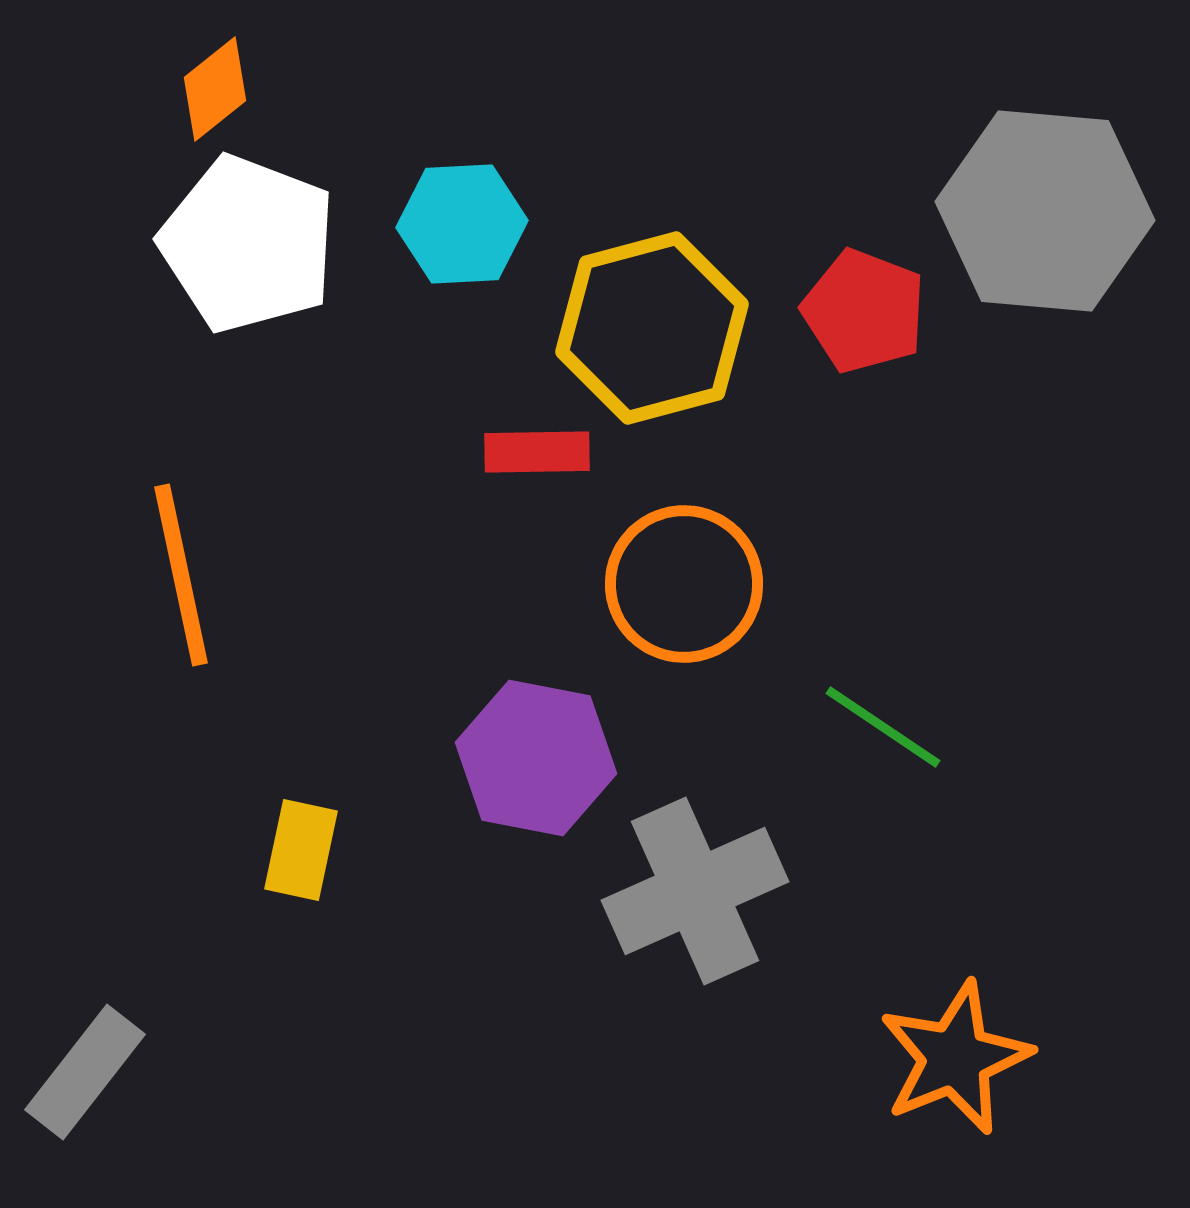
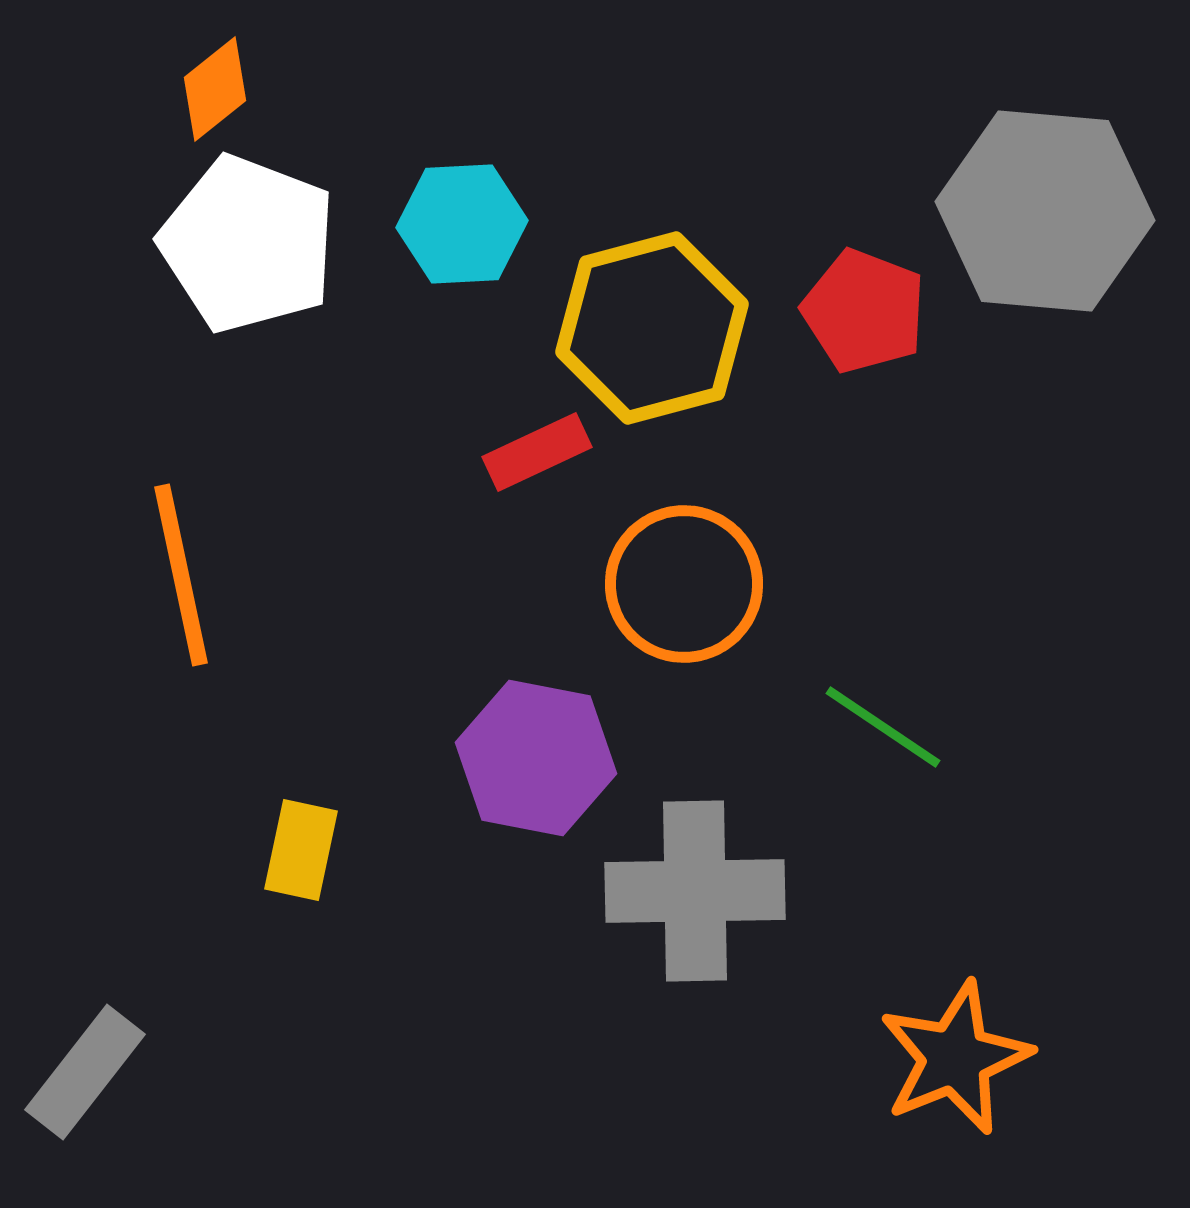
red rectangle: rotated 24 degrees counterclockwise
gray cross: rotated 23 degrees clockwise
